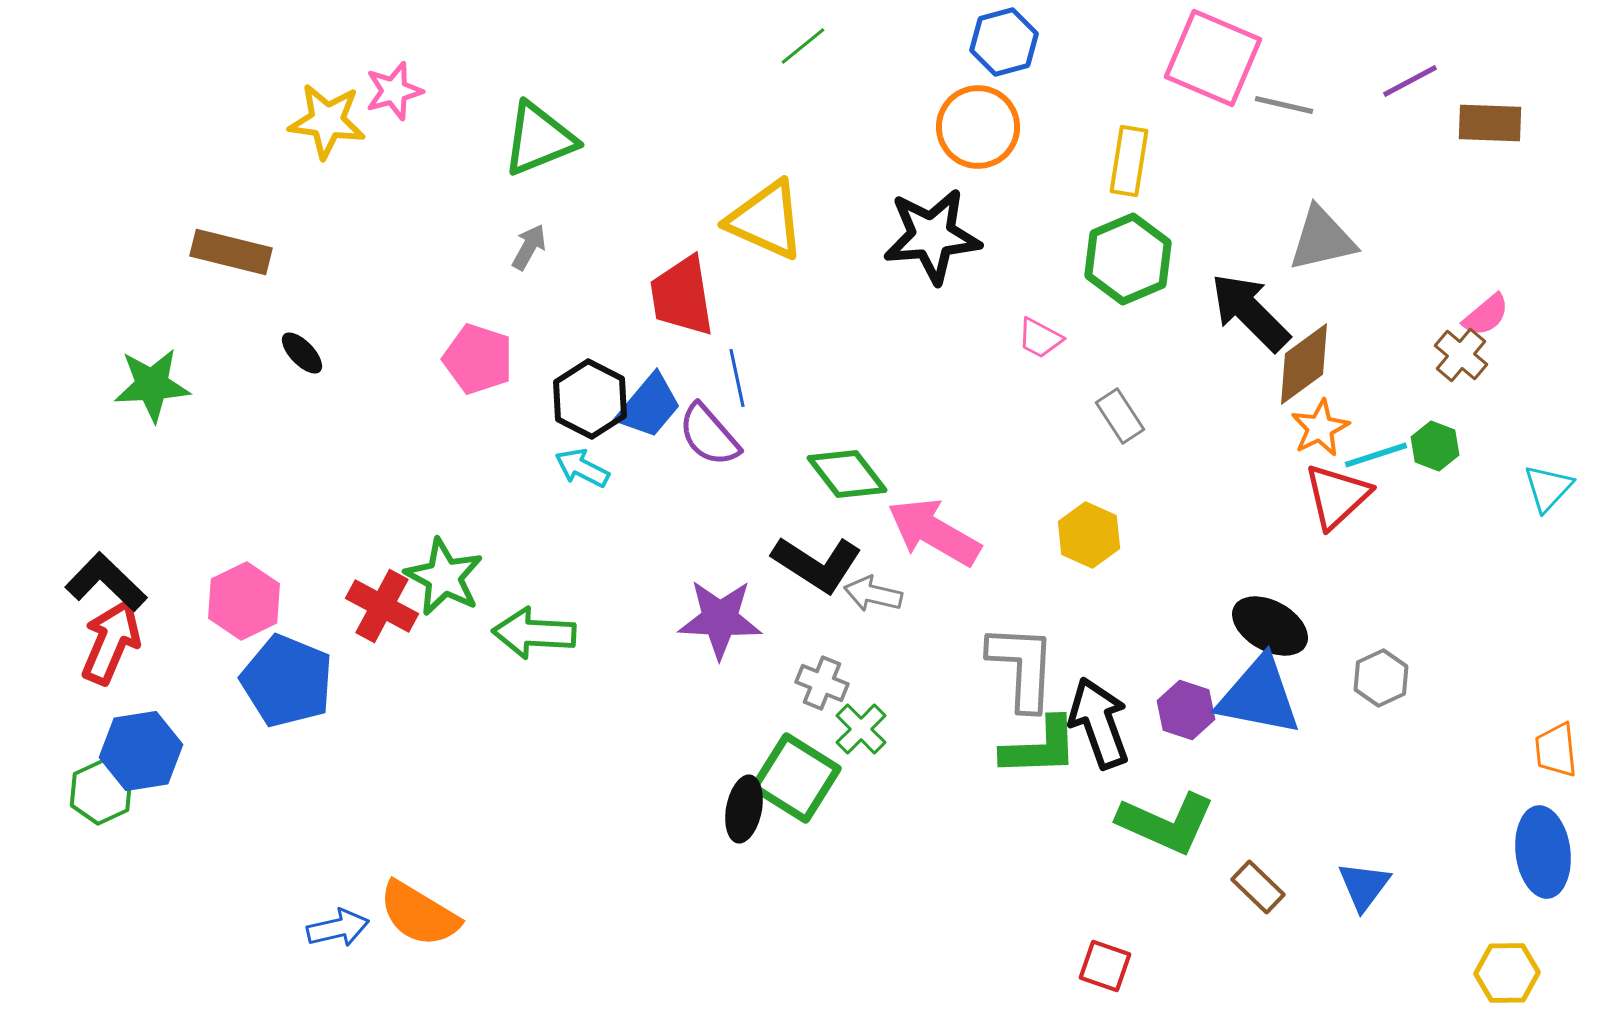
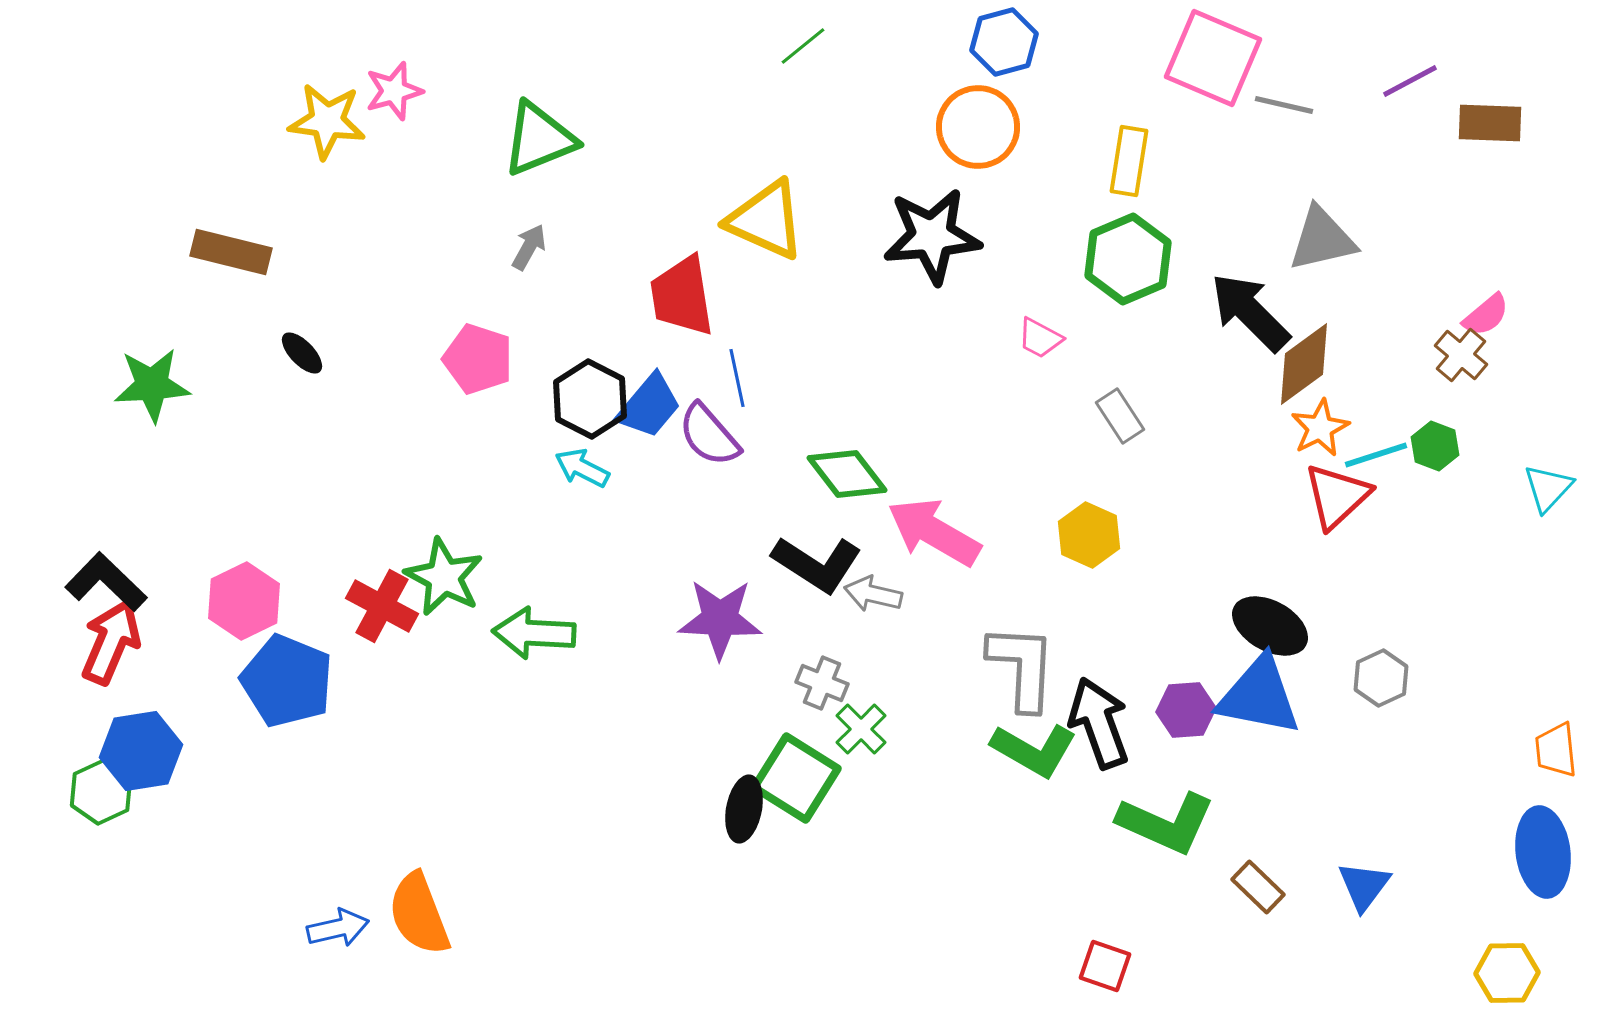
purple hexagon at (1186, 710): rotated 22 degrees counterclockwise
green L-shape at (1040, 747): moved 6 px left, 3 px down; rotated 32 degrees clockwise
orange semicircle at (419, 914): rotated 38 degrees clockwise
